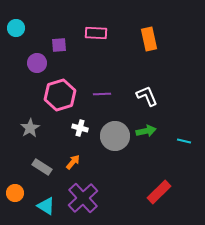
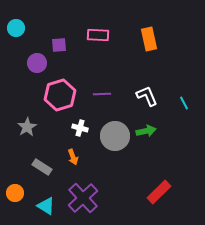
pink rectangle: moved 2 px right, 2 px down
gray star: moved 3 px left, 1 px up
cyan line: moved 38 px up; rotated 48 degrees clockwise
orange arrow: moved 5 px up; rotated 119 degrees clockwise
